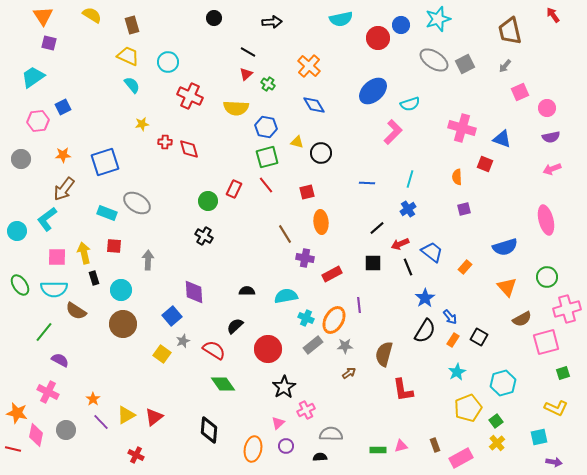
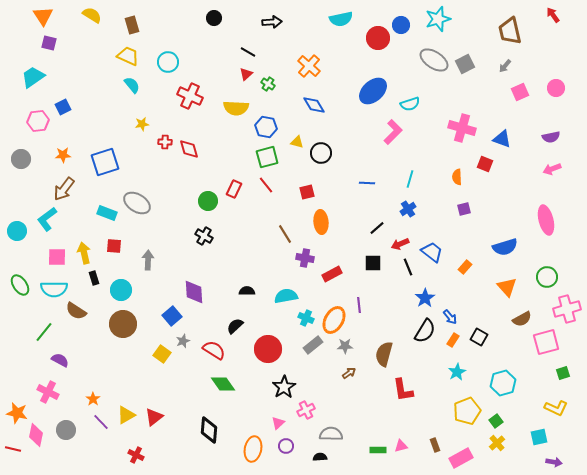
pink circle at (547, 108): moved 9 px right, 20 px up
yellow pentagon at (468, 408): moved 1 px left, 3 px down
